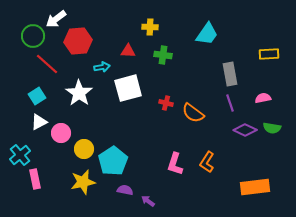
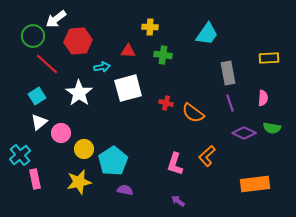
yellow rectangle: moved 4 px down
gray rectangle: moved 2 px left, 1 px up
pink semicircle: rotated 105 degrees clockwise
white triangle: rotated 12 degrees counterclockwise
purple diamond: moved 1 px left, 3 px down
orange L-shape: moved 6 px up; rotated 15 degrees clockwise
yellow star: moved 4 px left
orange rectangle: moved 3 px up
purple arrow: moved 30 px right
